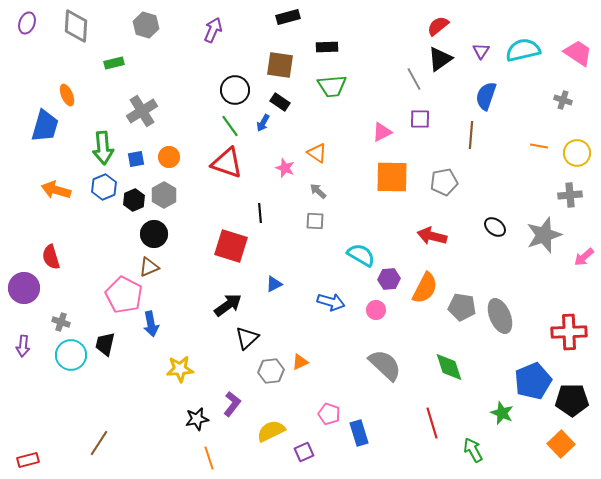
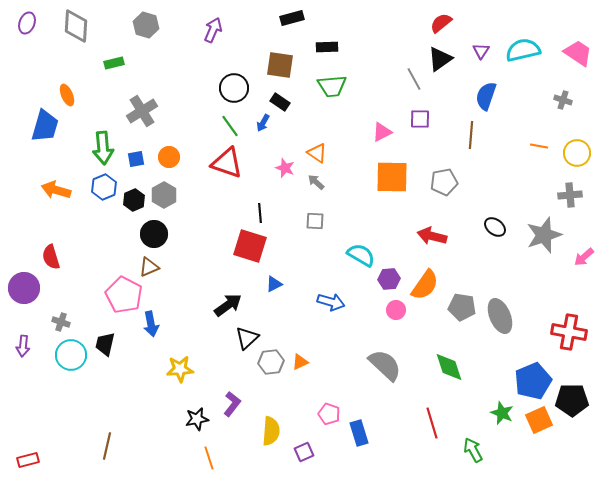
black rectangle at (288, 17): moved 4 px right, 1 px down
red semicircle at (438, 26): moved 3 px right, 3 px up
black circle at (235, 90): moved 1 px left, 2 px up
gray arrow at (318, 191): moved 2 px left, 9 px up
red square at (231, 246): moved 19 px right
orange semicircle at (425, 288): moved 3 px up; rotated 8 degrees clockwise
pink circle at (376, 310): moved 20 px right
red cross at (569, 332): rotated 12 degrees clockwise
gray hexagon at (271, 371): moved 9 px up
yellow semicircle at (271, 431): rotated 120 degrees clockwise
brown line at (99, 443): moved 8 px right, 3 px down; rotated 20 degrees counterclockwise
orange square at (561, 444): moved 22 px left, 24 px up; rotated 20 degrees clockwise
